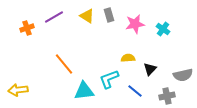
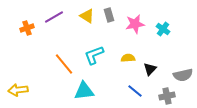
cyan L-shape: moved 15 px left, 24 px up
